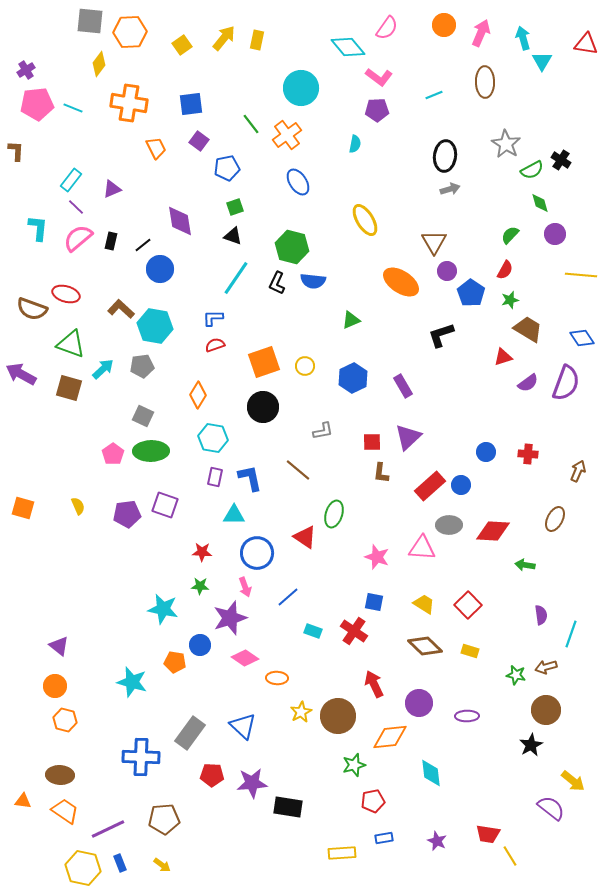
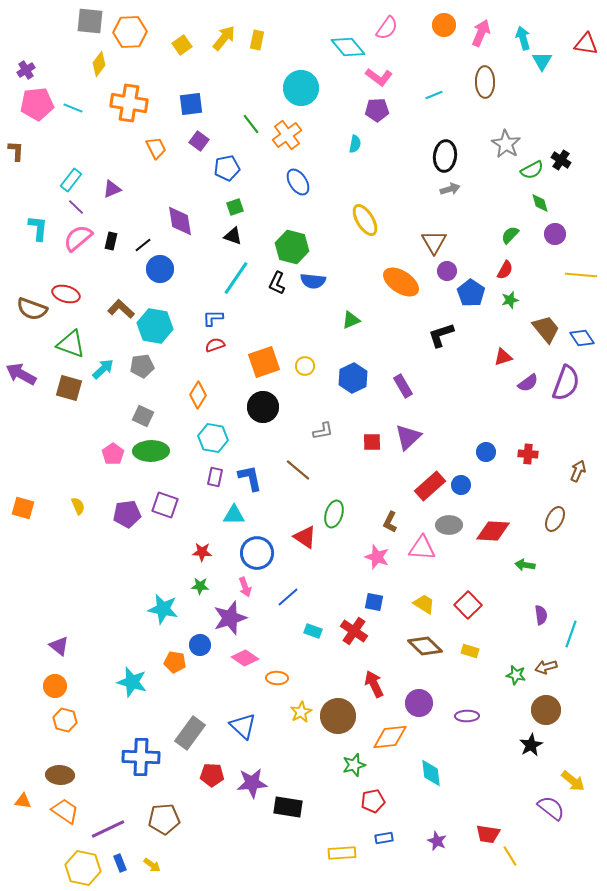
brown trapezoid at (528, 329): moved 18 px right; rotated 20 degrees clockwise
brown L-shape at (381, 473): moved 9 px right, 49 px down; rotated 20 degrees clockwise
yellow arrow at (162, 865): moved 10 px left
